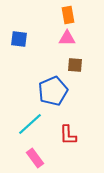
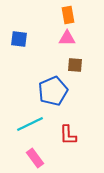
cyan line: rotated 16 degrees clockwise
